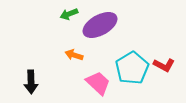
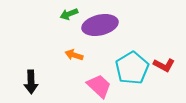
purple ellipse: rotated 16 degrees clockwise
pink trapezoid: moved 1 px right, 3 px down
